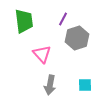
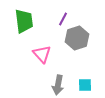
gray arrow: moved 8 px right
